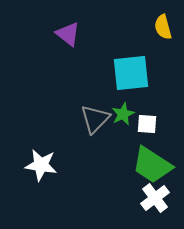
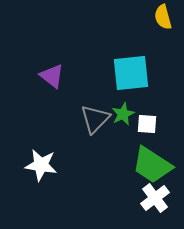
yellow semicircle: moved 10 px up
purple triangle: moved 16 px left, 42 px down
